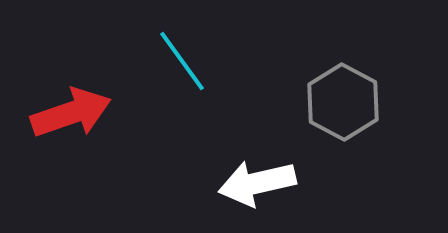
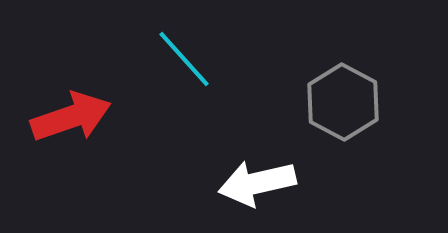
cyan line: moved 2 px right, 2 px up; rotated 6 degrees counterclockwise
red arrow: moved 4 px down
